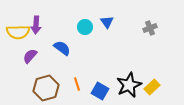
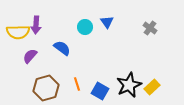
gray cross: rotated 32 degrees counterclockwise
